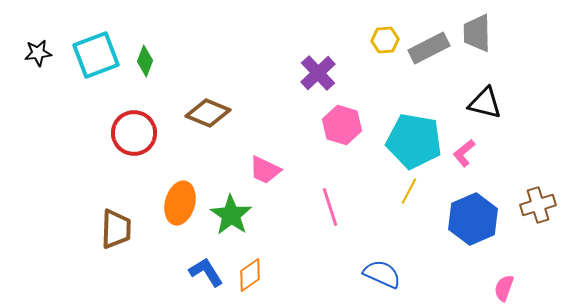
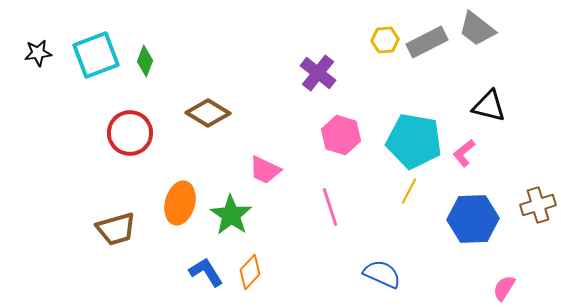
gray trapezoid: moved 4 px up; rotated 51 degrees counterclockwise
gray rectangle: moved 2 px left, 6 px up
purple cross: rotated 9 degrees counterclockwise
black triangle: moved 4 px right, 3 px down
brown diamond: rotated 9 degrees clockwise
pink hexagon: moved 1 px left, 10 px down
red circle: moved 4 px left
blue hexagon: rotated 21 degrees clockwise
brown trapezoid: rotated 72 degrees clockwise
orange diamond: moved 3 px up; rotated 12 degrees counterclockwise
pink semicircle: rotated 12 degrees clockwise
